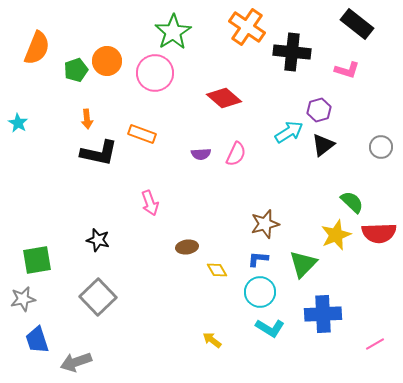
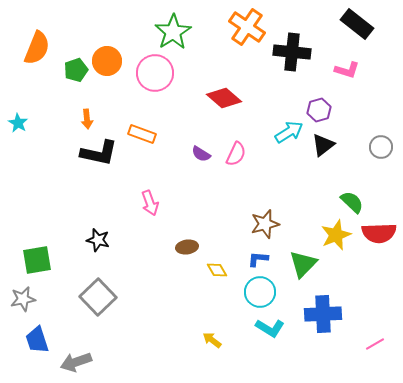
purple semicircle: rotated 36 degrees clockwise
